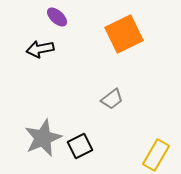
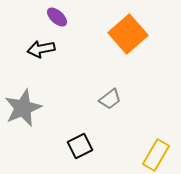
orange square: moved 4 px right; rotated 15 degrees counterclockwise
black arrow: moved 1 px right
gray trapezoid: moved 2 px left
gray star: moved 20 px left, 30 px up
